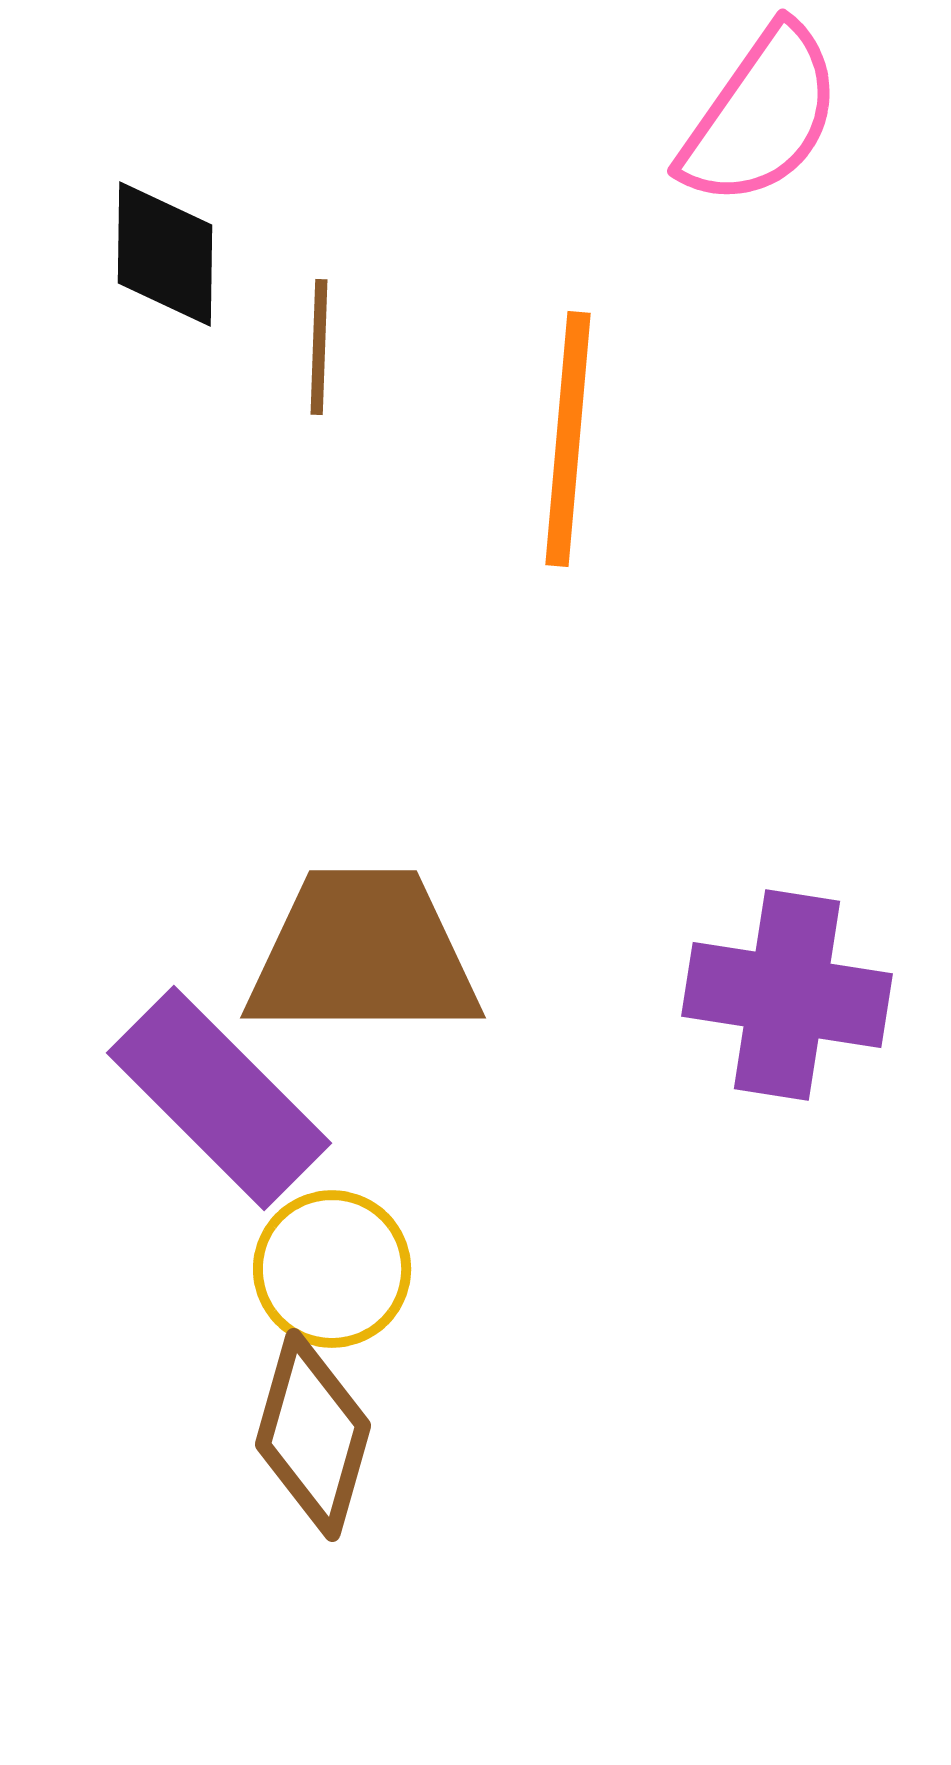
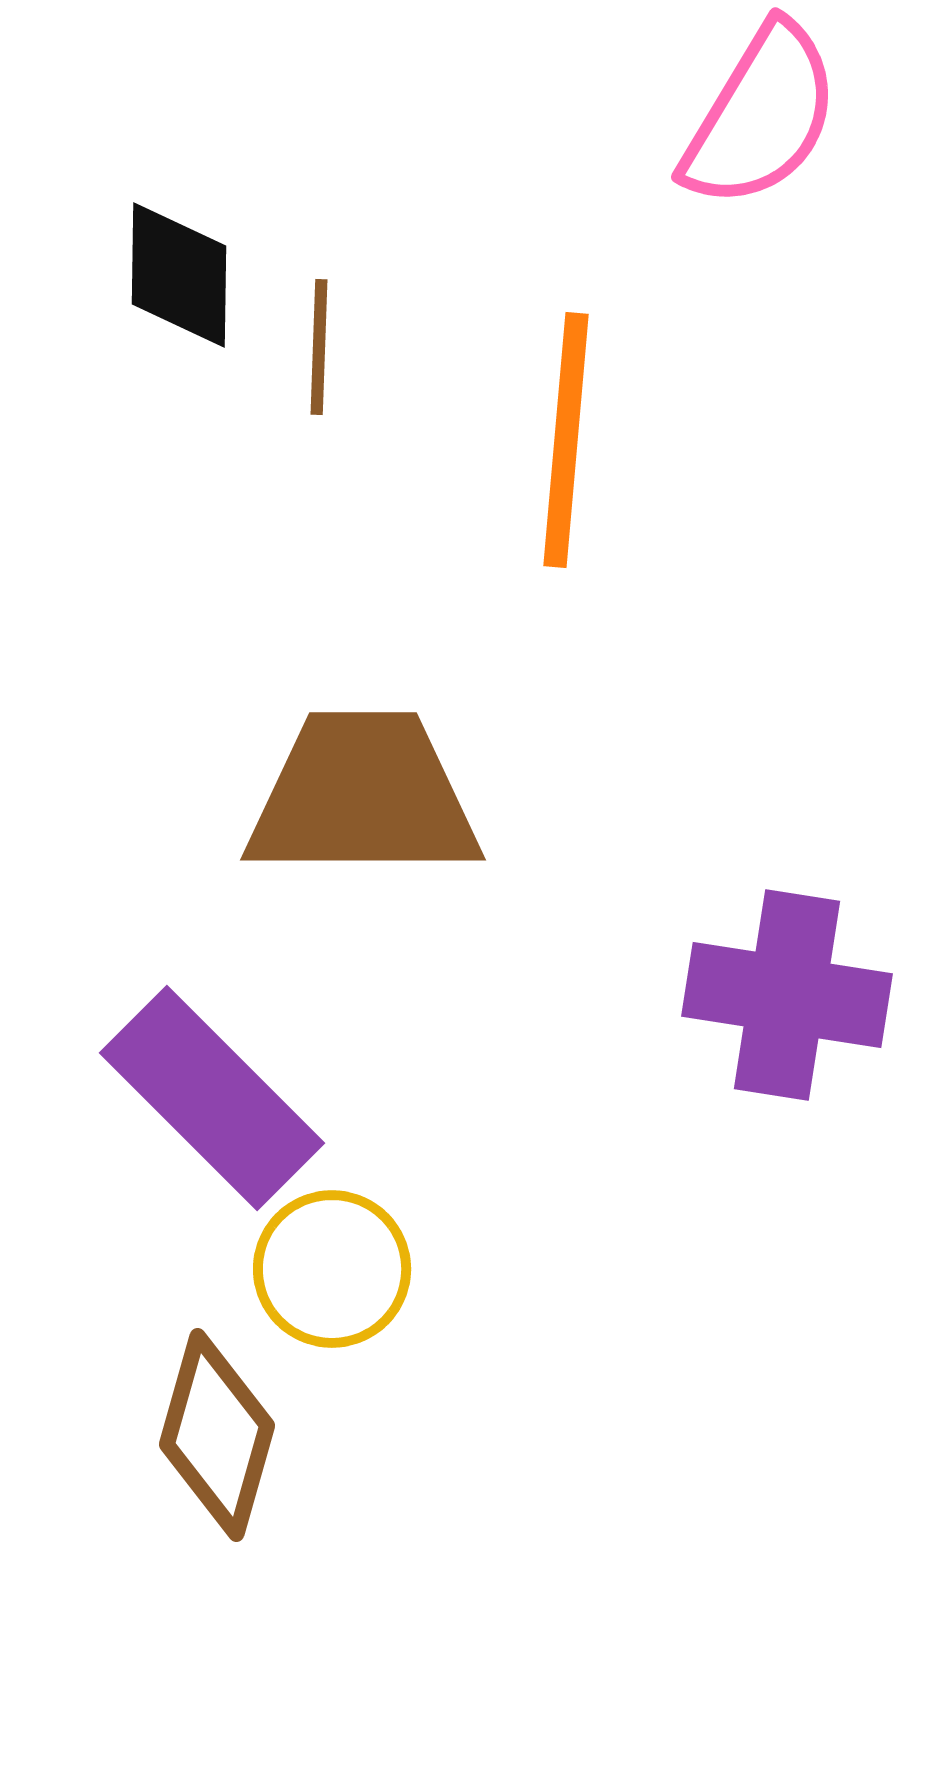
pink semicircle: rotated 4 degrees counterclockwise
black diamond: moved 14 px right, 21 px down
orange line: moved 2 px left, 1 px down
brown trapezoid: moved 158 px up
purple rectangle: moved 7 px left
brown diamond: moved 96 px left
